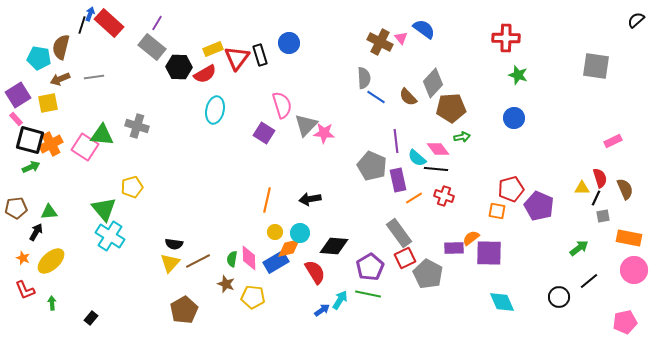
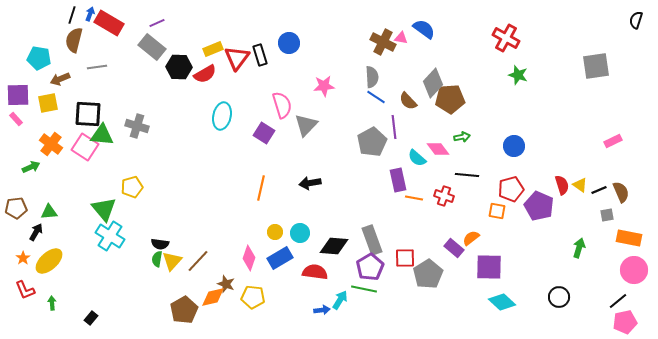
black semicircle at (636, 20): rotated 30 degrees counterclockwise
red rectangle at (109, 23): rotated 12 degrees counterclockwise
purple line at (157, 23): rotated 35 degrees clockwise
black line at (82, 25): moved 10 px left, 10 px up
pink triangle at (401, 38): rotated 40 degrees counterclockwise
red cross at (506, 38): rotated 28 degrees clockwise
brown cross at (380, 42): moved 3 px right
brown semicircle at (61, 47): moved 13 px right, 7 px up
gray square at (596, 66): rotated 16 degrees counterclockwise
gray line at (94, 77): moved 3 px right, 10 px up
gray semicircle at (364, 78): moved 8 px right, 1 px up
purple square at (18, 95): rotated 30 degrees clockwise
brown semicircle at (408, 97): moved 4 px down
brown pentagon at (451, 108): moved 1 px left, 9 px up
cyan ellipse at (215, 110): moved 7 px right, 6 px down
blue circle at (514, 118): moved 28 px down
pink star at (324, 133): moved 47 px up; rotated 10 degrees counterclockwise
black square at (30, 140): moved 58 px right, 26 px up; rotated 12 degrees counterclockwise
purple line at (396, 141): moved 2 px left, 14 px up
orange cross at (51, 144): rotated 25 degrees counterclockwise
gray pentagon at (372, 166): moved 24 px up; rotated 20 degrees clockwise
black line at (436, 169): moved 31 px right, 6 px down
red semicircle at (600, 178): moved 38 px left, 7 px down
yellow triangle at (582, 188): moved 2 px left, 3 px up; rotated 35 degrees clockwise
brown semicircle at (625, 189): moved 4 px left, 3 px down
orange line at (414, 198): rotated 42 degrees clockwise
black line at (596, 198): moved 3 px right, 8 px up; rotated 42 degrees clockwise
black arrow at (310, 199): moved 16 px up
orange line at (267, 200): moved 6 px left, 12 px up
gray square at (603, 216): moved 4 px right, 1 px up
gray rectangle at (399, 233): moved 27 px left, 7 px down; rotated 16 degrees clockwise
black semicircle at (174, 244): moved 14 px left
orange diamond at (289, 248): moved 76 px left, 49 px down
purple rectangle at (454, 248): rotated 42 degrees clockwise
green arrow at (579, 248): rotated 36 degrees counterclockwise
purple square at (489, 253): moved 14 px down
orange star at (23, 258): rotated 16 degrees clockwise
pink diamond at (249, 258): rotated 20 degrees clockwise
red square at (405, 258): rotated 25 degrees clockwise
green semicircle at (232, 259): moved 75 px left
yellow ellipse at (51, 261): moved 2 px left
brown line at (198, 261): rotated 20 degrees counterclockwise
blue rectangle at (276, 262): moved 4 px right, 4 px up
yellow triangle at (170, 263): moved 2 px right, 2 px up
red semicircle at (315, 272): rotated 50 degrees counterclockwise
gray pentagon at (428, 274): rotated 12 degrees clockwise
black line at (589, 281): moved 29 px right, 20 px down
green line at (368, 294): moved 4 px left, 5 px up
cyan diamond at (502, 302): rotated 24 degrees counterclockwise
blue arrow at (322, 310): rotated 28 degrees clockwise
